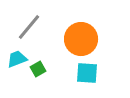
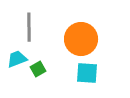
gray line: rotated 40 degrees counterclockwise
